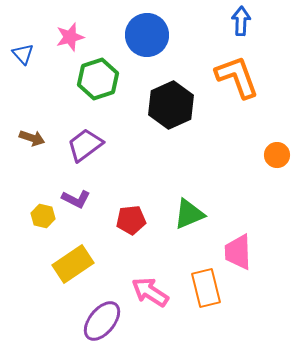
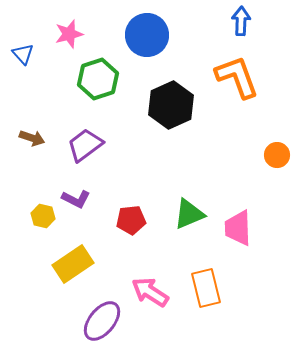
pink star: moved 1 px left, 3 px up
pink trapezoid: moved 24 px up
